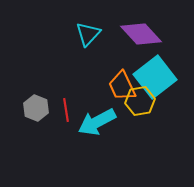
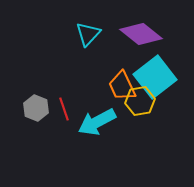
purple diamond: rotated 9 degrees counterclockwise
red line: moved 2 px left, 1 px up; rotated 10 degrees counterclockwise
